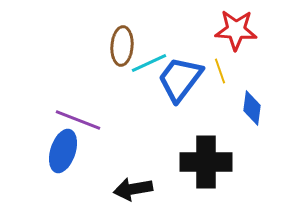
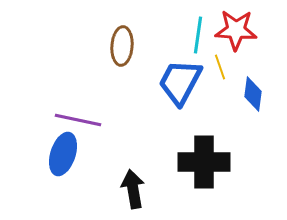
cyan line: moved 49 px right, 28 px up; rotated 57 degrees counterclockwise
yellow line: moved 4 px up
blue trapezoid: moved 3 px down; rotated 9 degrees counterclockwise
blue diamond: moved 1 px right, 14 px up
purple line: rotated 9 degrees counterclockwise
blue ellipse: moved 3 px down
black cross: moved 2 px left
black arrow: rotated 90 degrees clockwise
